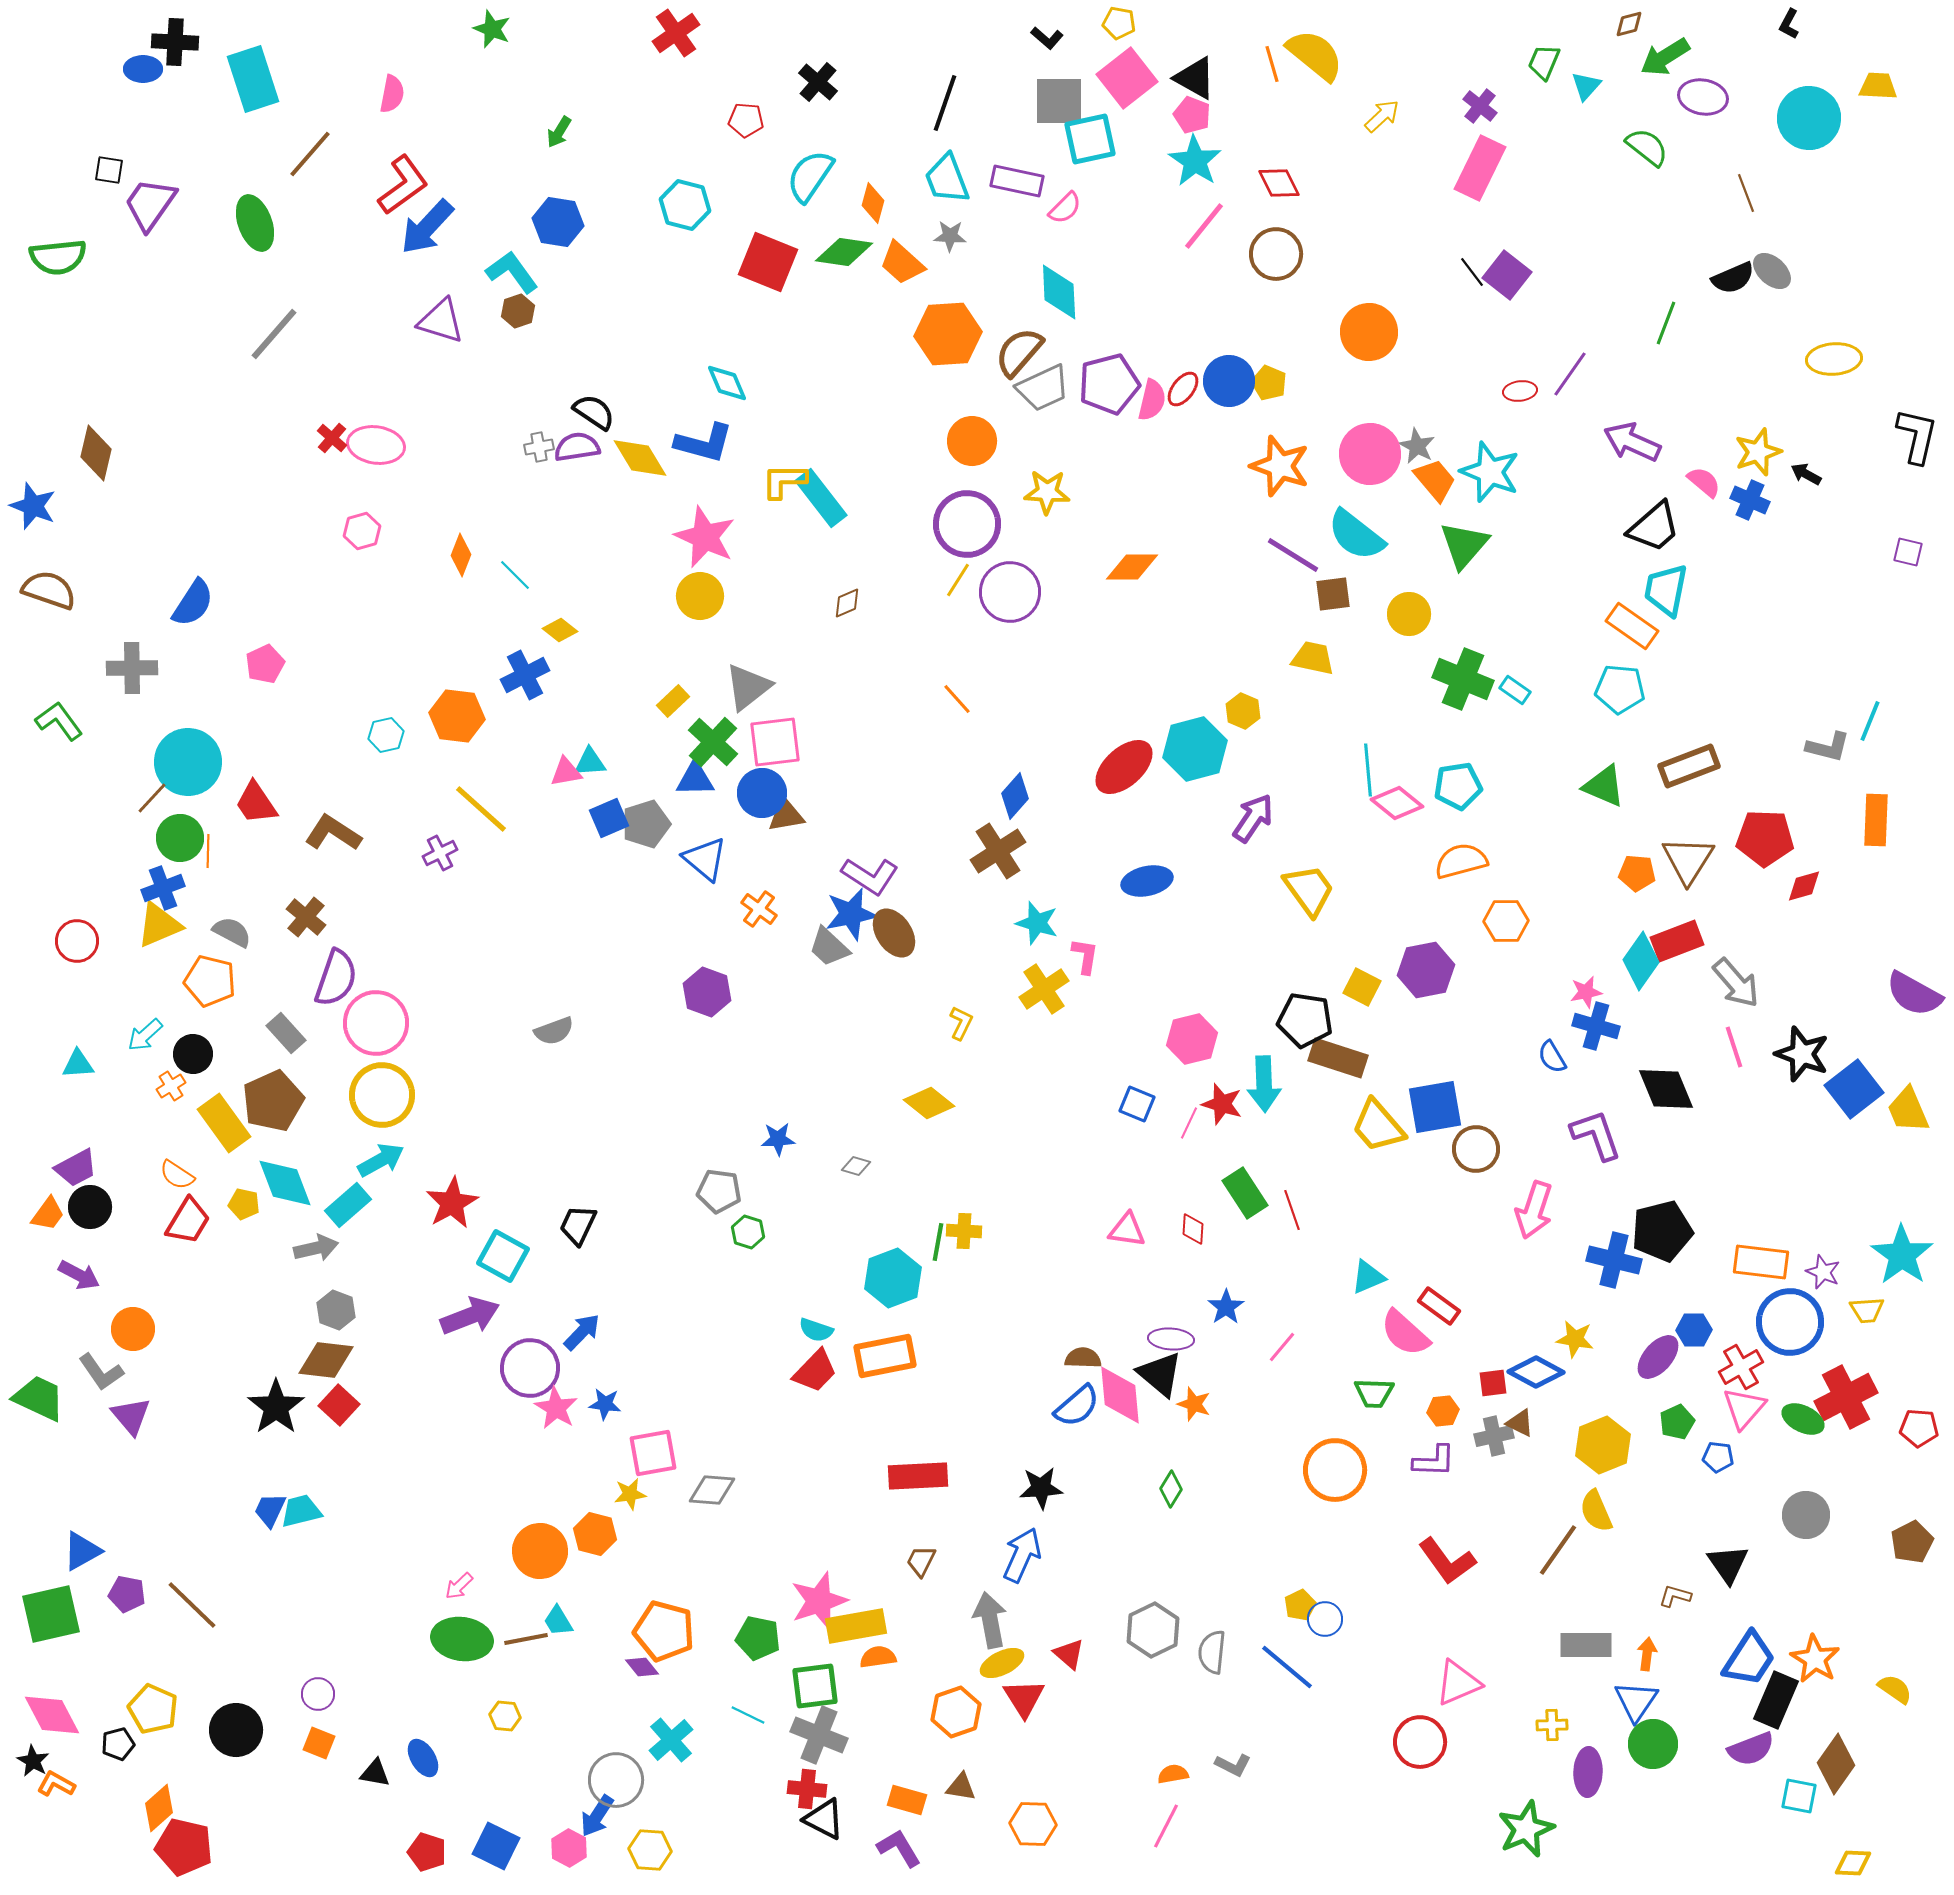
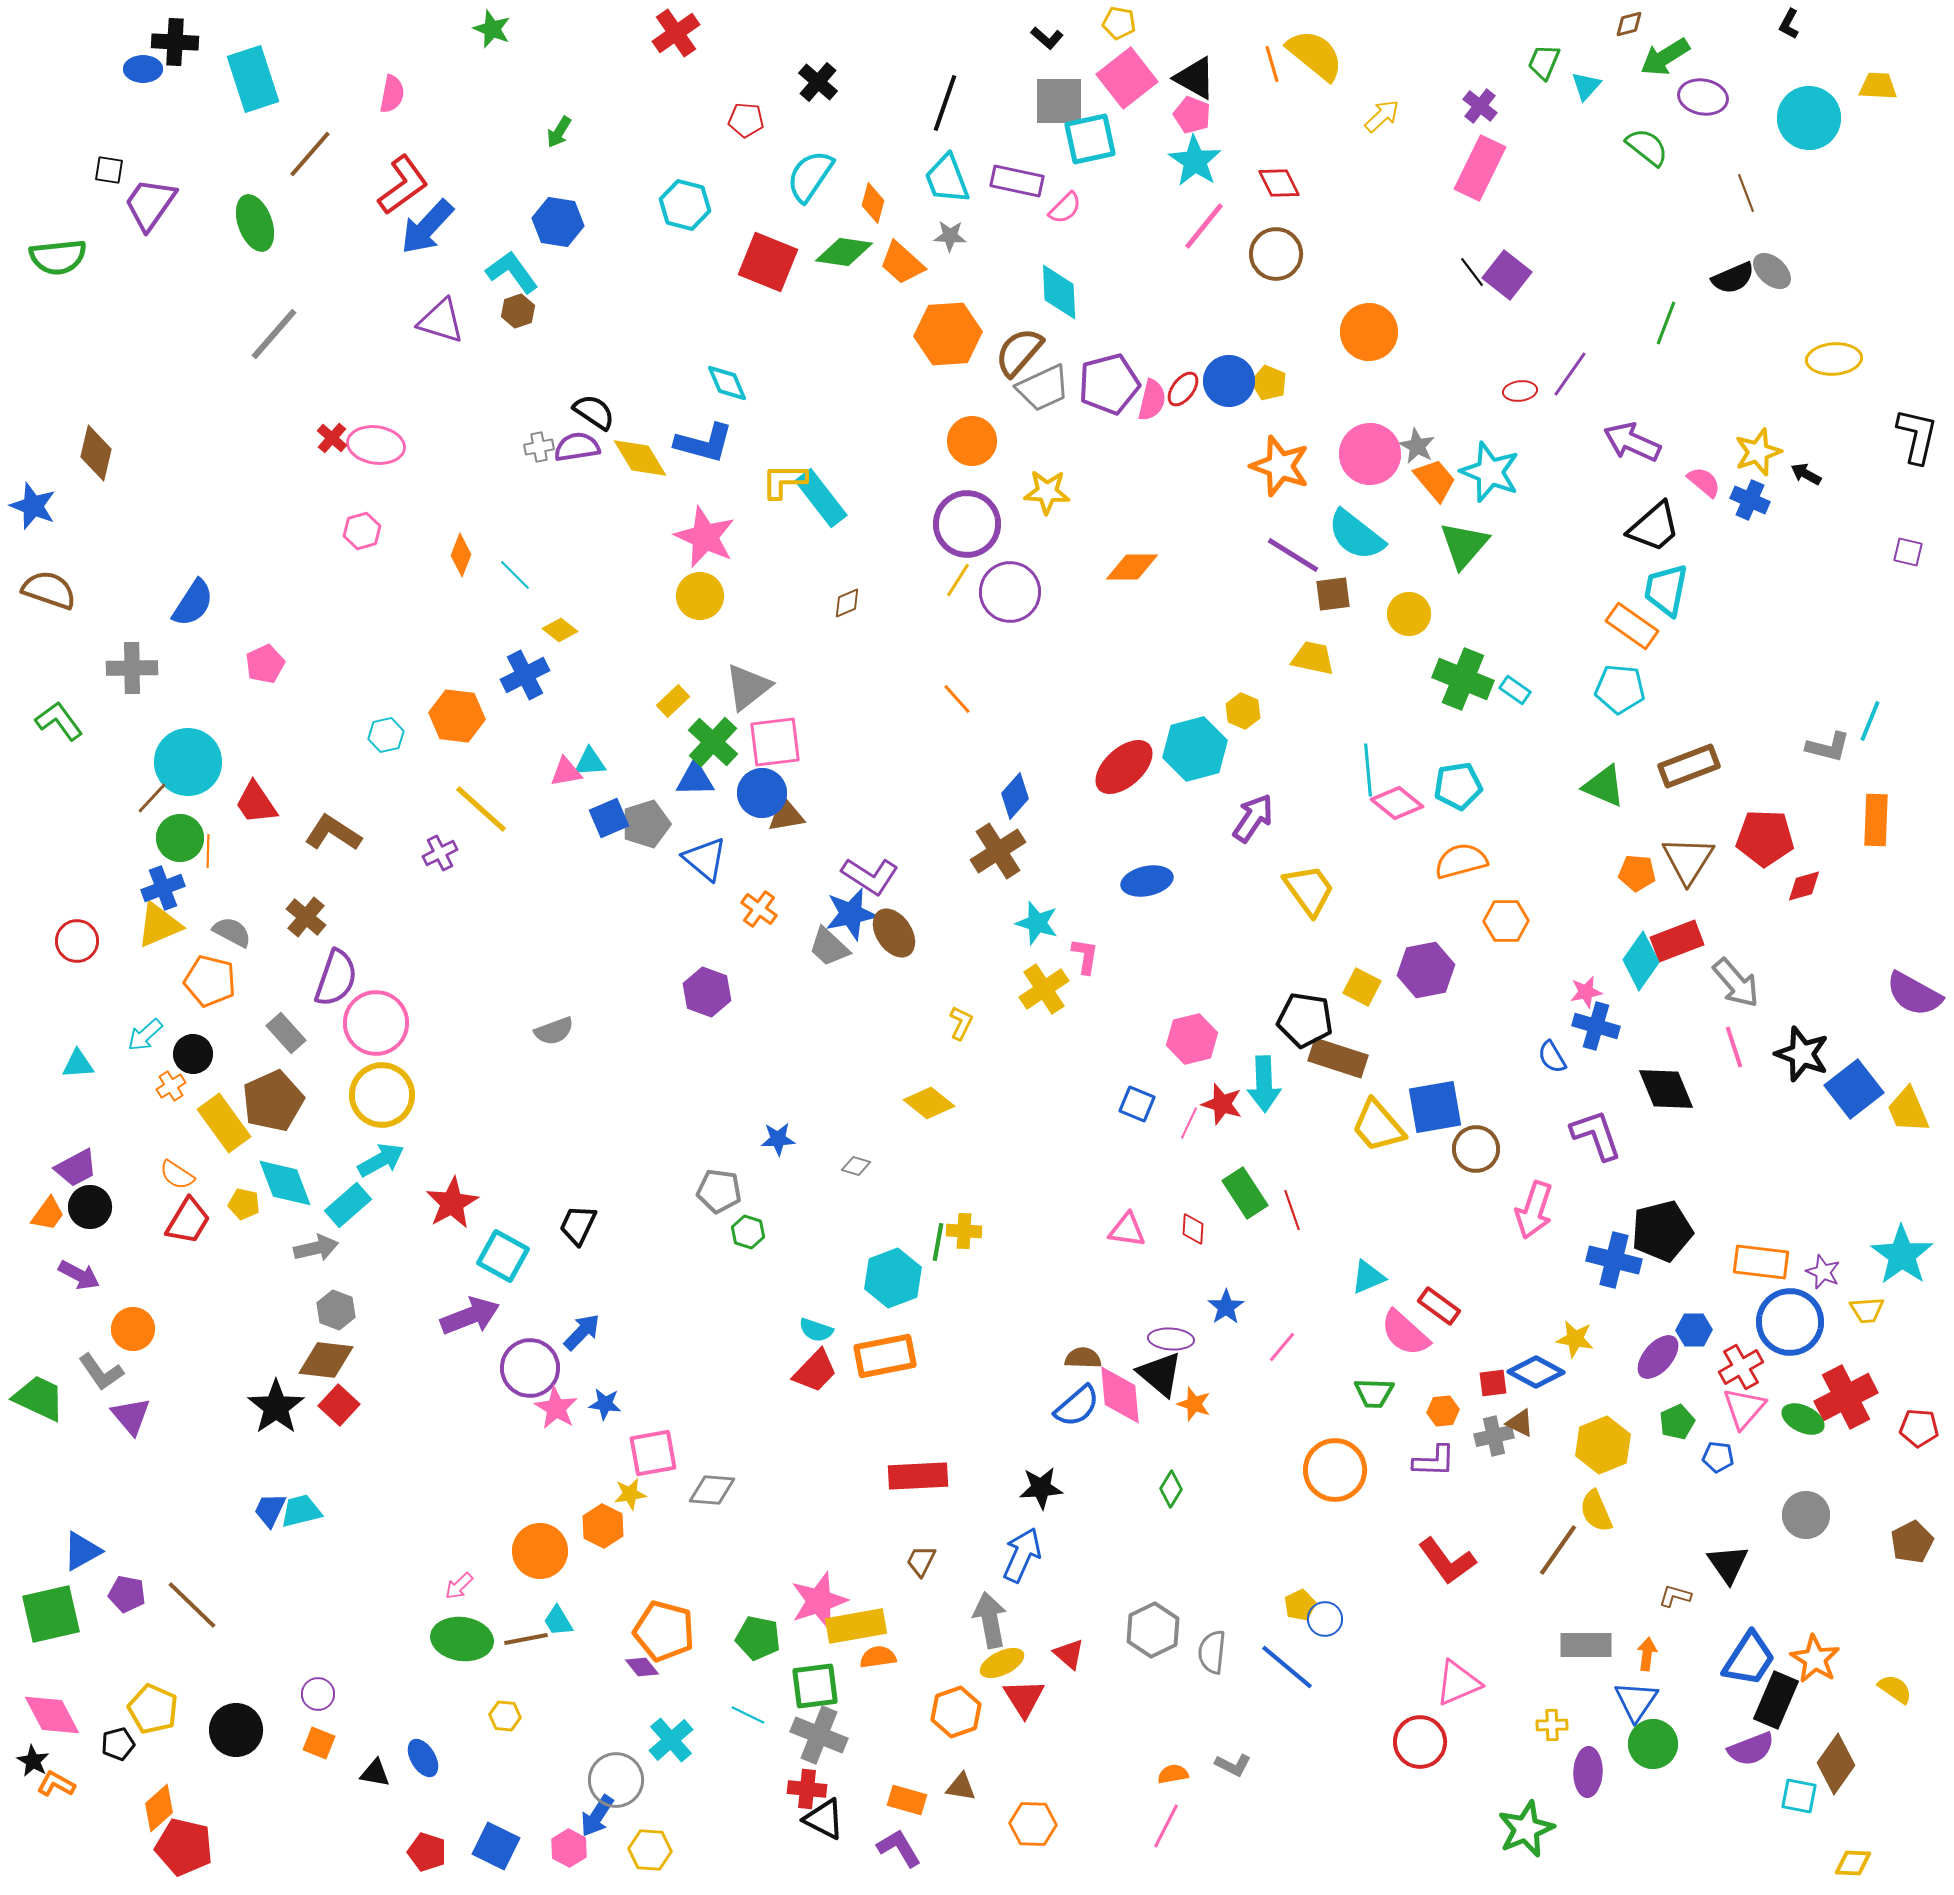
orange hexagon at (595, 1534): moved 8 px right, 8 px up; rotated 12 degrees clockwise
